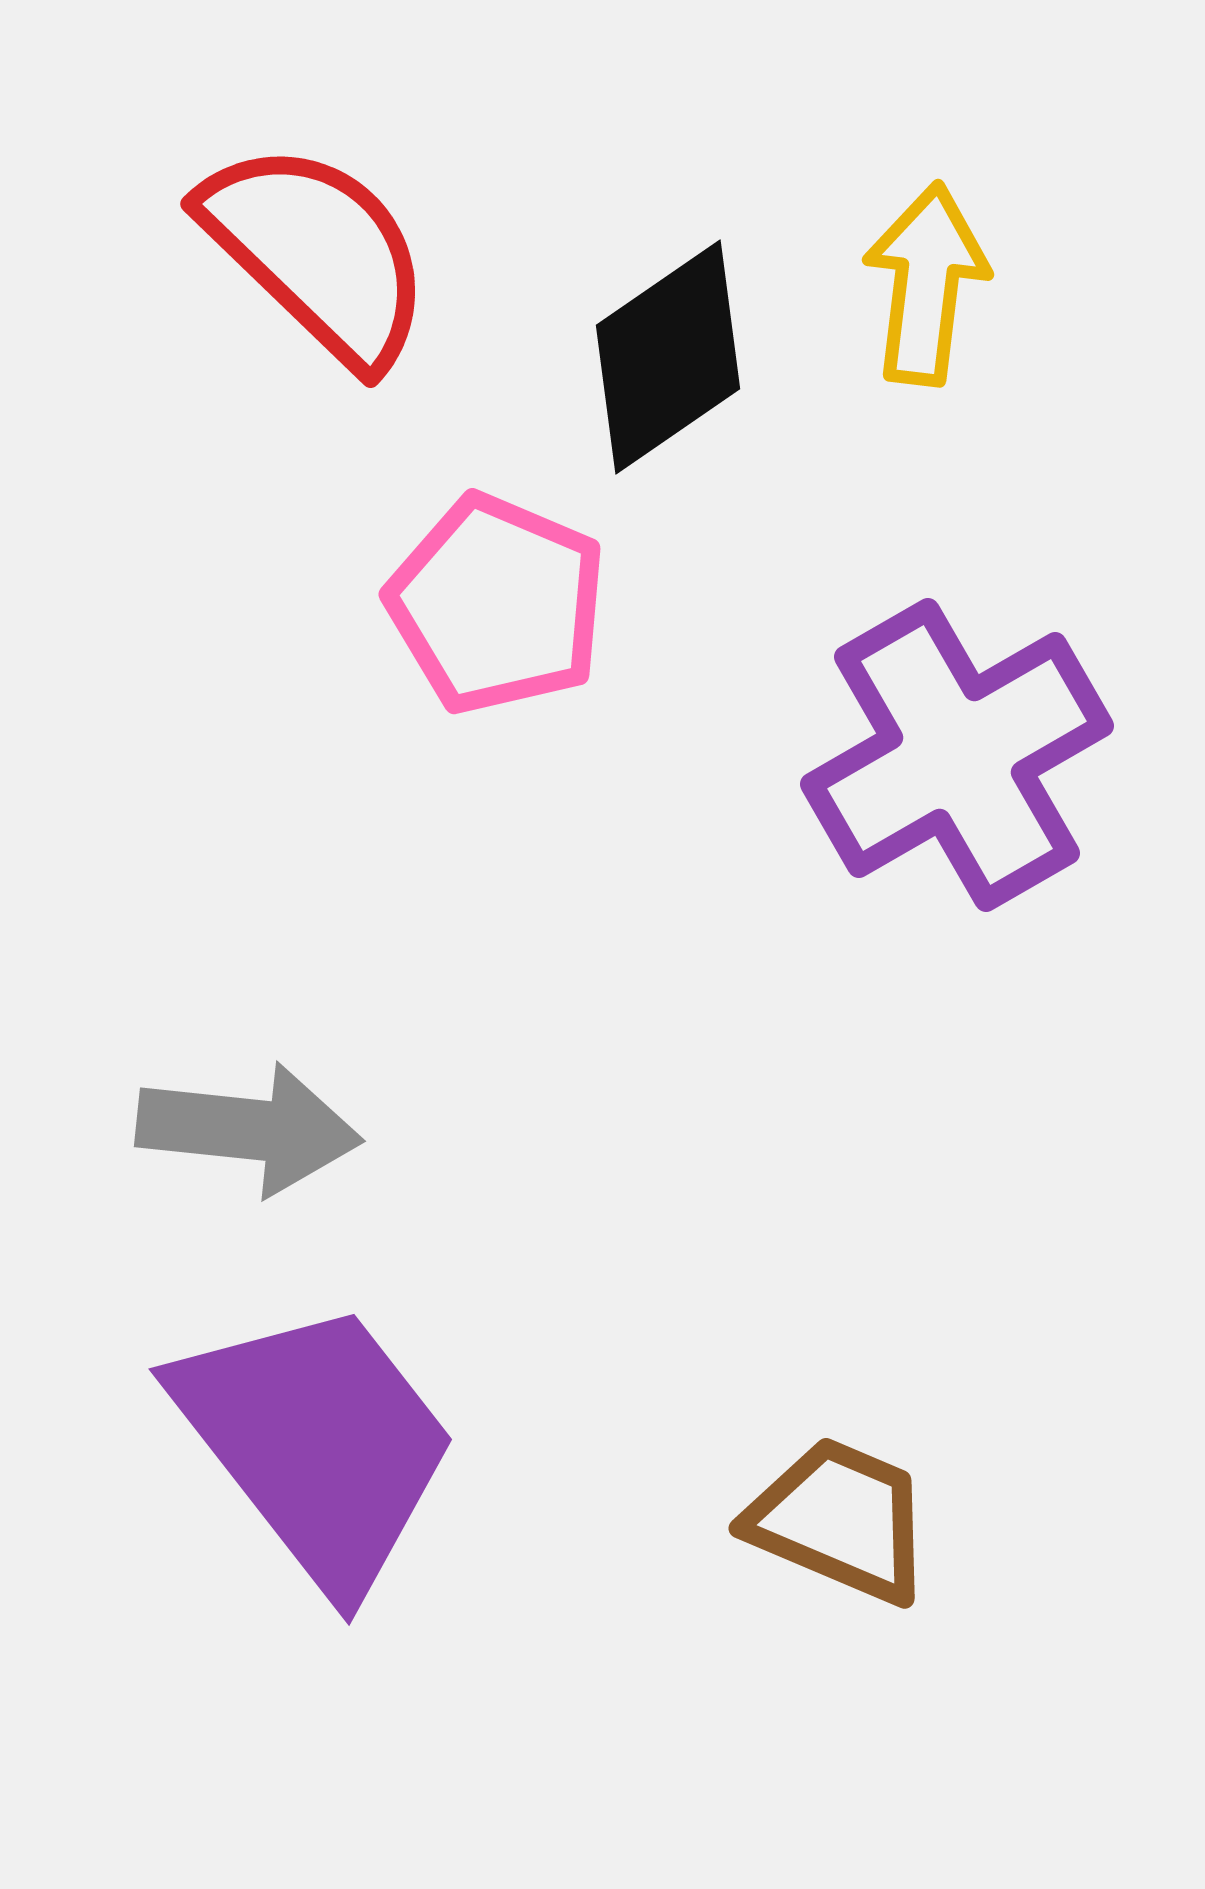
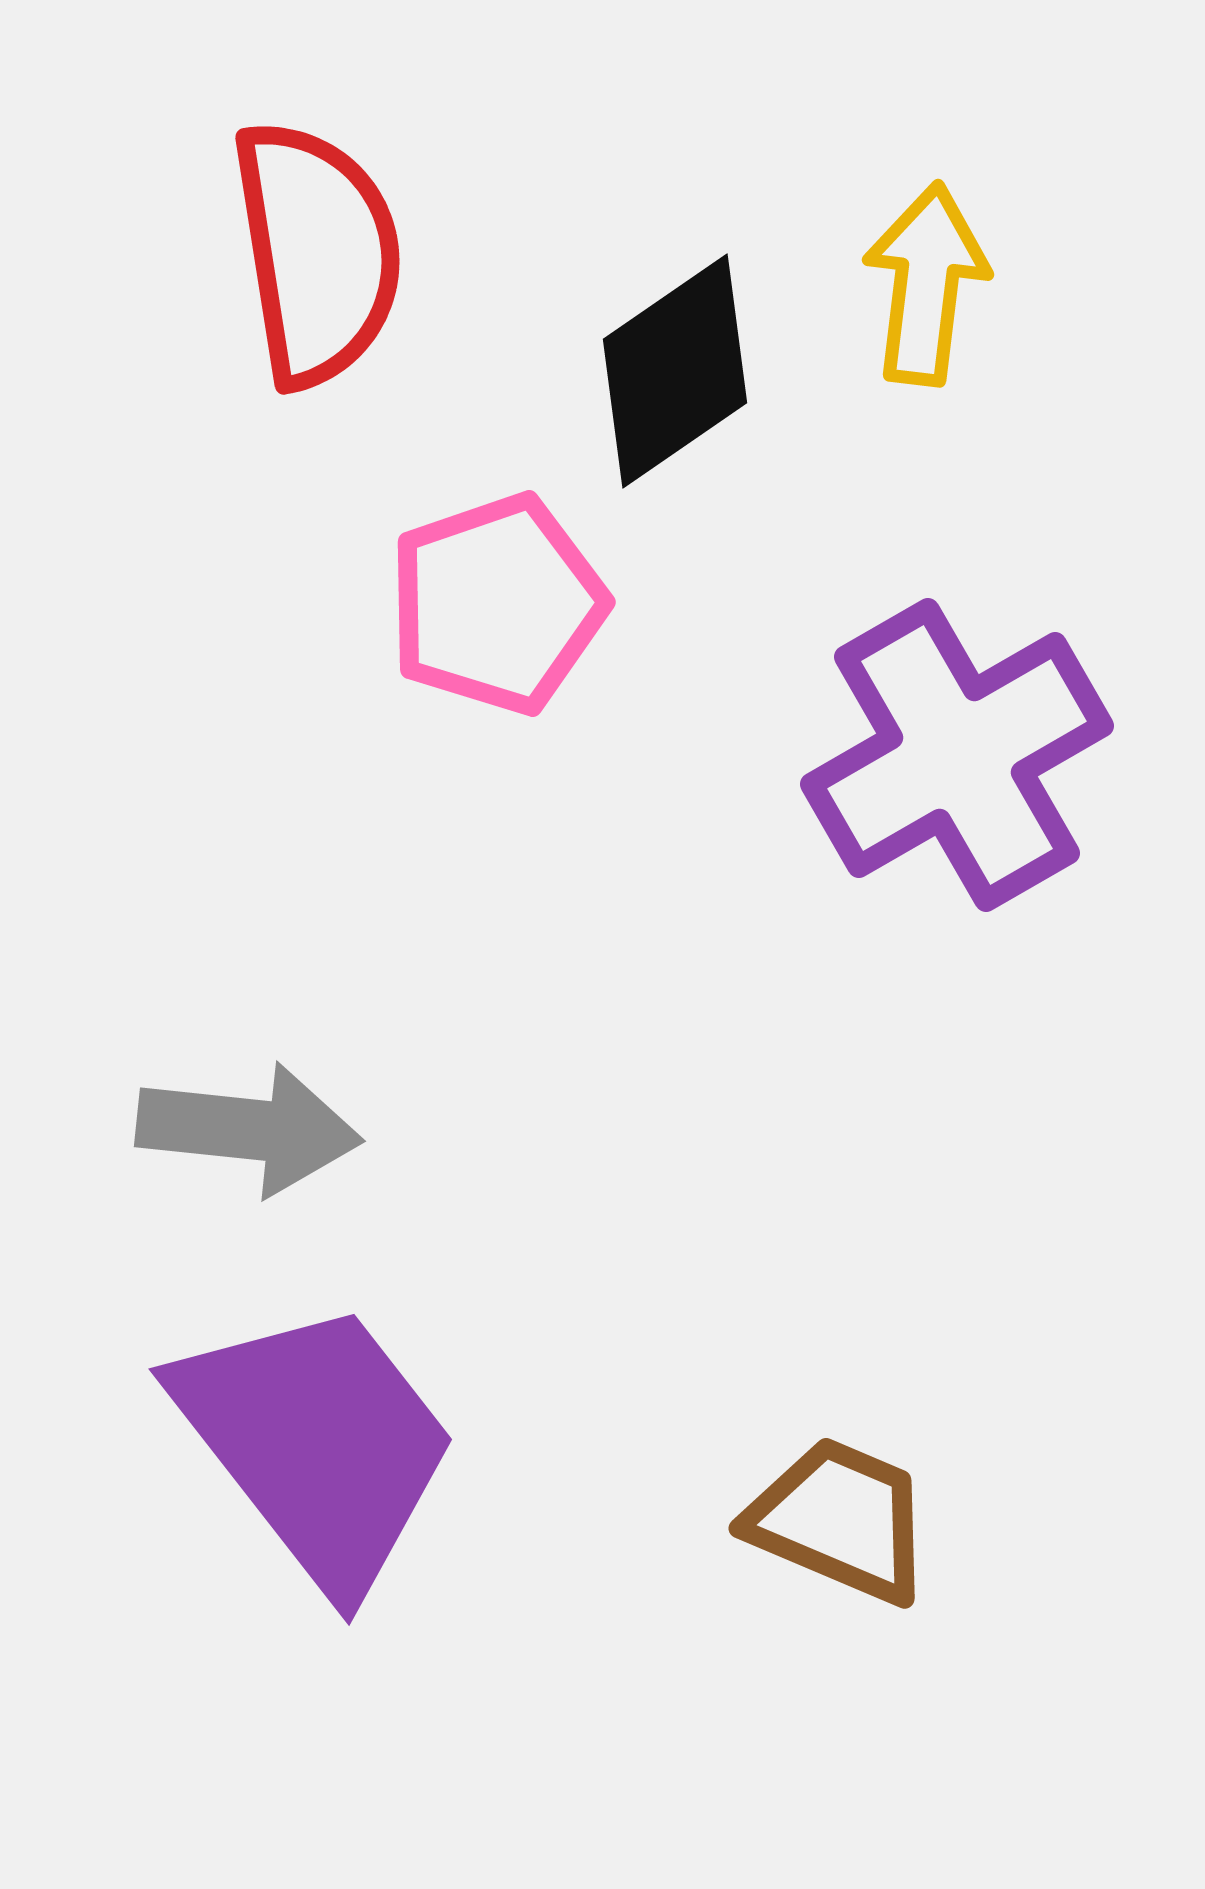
red semicircle: rotated 37 degrees clockwise
black diamond: moved 7 px right, 14 px down
pink pentagon: rotated 30 degrees clockwise
